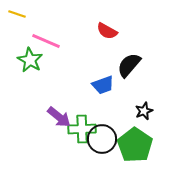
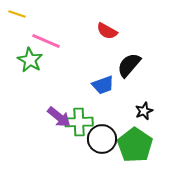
green cross: moved 3 px left, 7 px up
